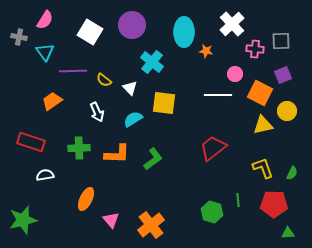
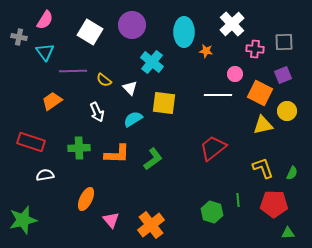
gray square: moved 3 px right, 1 px down
